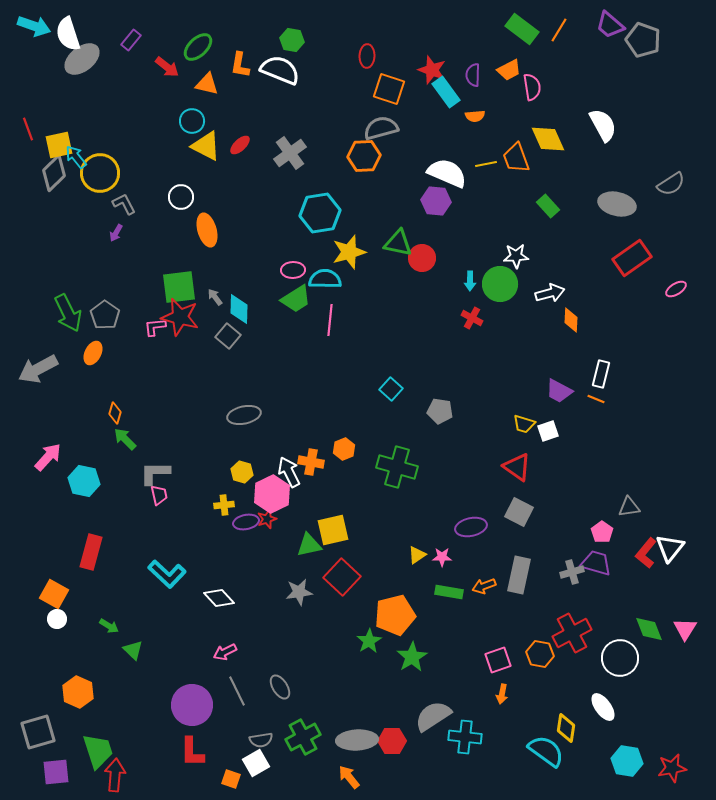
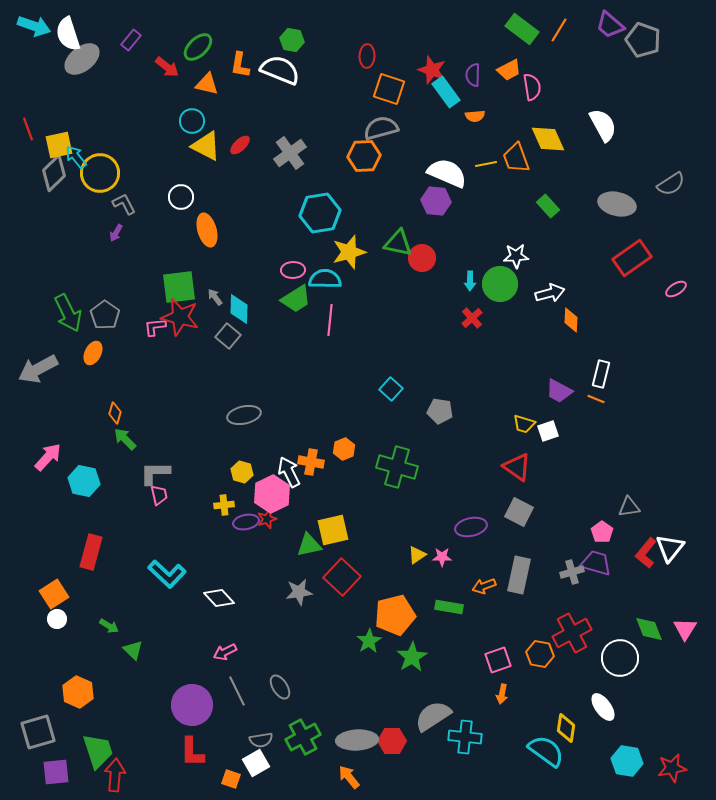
red cross at (472, 318): rotated 20 degrees clockwise
green rectangle at (449, 592): moved 15 px down
orange square at (54, 594): rotated 28 degrees clockwise
